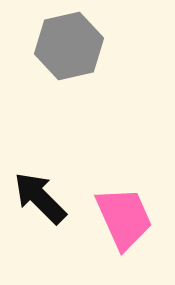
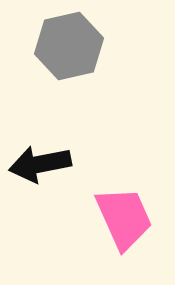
black arrow: moved 34 px up; rotated 56 degrees counterclockwise
